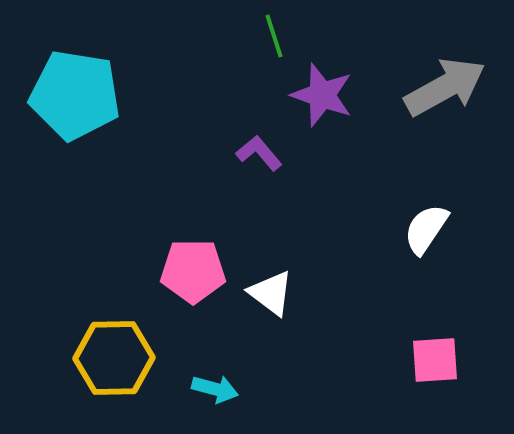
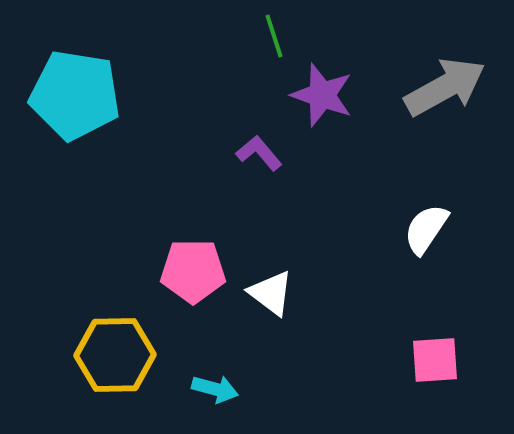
yellow hexagon: moved 1 px right, 3 px up
